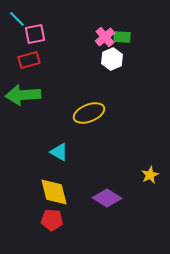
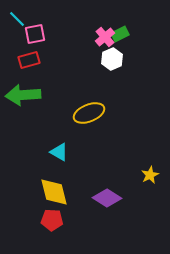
green rectangle: moved 2 px left, 3 px up; rotated 30 degrees counterclockwise
